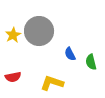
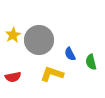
gray circle: moved 9 px down
yellow L-shape: moved 9 px up
